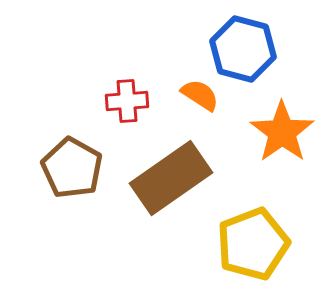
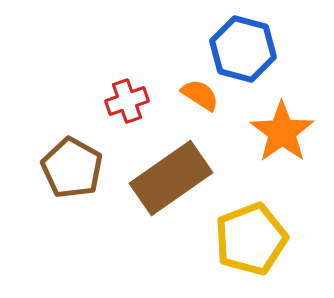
red cross: rotated 15 degrees counterclockwise
yellow pentagon: moved 2 px left, 5 px up
